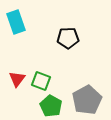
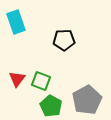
black pentagon: moved 4 px left, 2 px down
